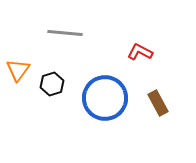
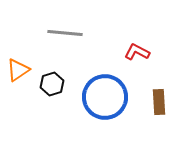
red L-shape: moved 3 px left
orange triangle: rotated 20 degrees clockwise
blue circle: moved 1 px up
brown rectangle: moved 1 px right, 1 px up; rotated 25 degrees clockwise
